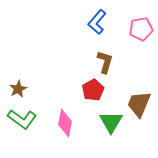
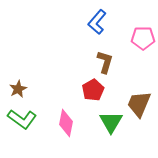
pink pentagon: moved 2 px right, 9 px down; rotated 10 degrees clockwise
pink diamond: moved 1 px right
